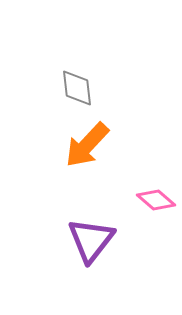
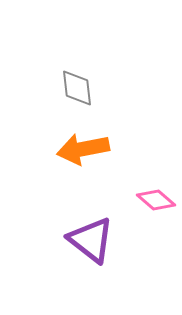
orange arrow: moved 4 px left, 4 px down; rotated 36 degrees clockwise
purple triangle: rotated 30 degrees counterclockwise
